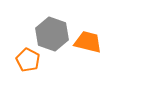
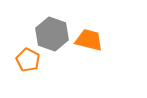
orange trapezoid: moved 1 px right, 2 px up
